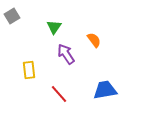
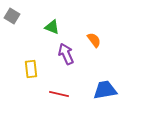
gray square: rotated 28 degrees counterclockwise
green triangle: moved 2 px left; rotated 42 degrees counterclockwise
purple arrow: rotated 10 degrees clockwise
yellow rectangle: moved 2 px right, 1 px up
red line: rotated 36 degrees counterclockwise
